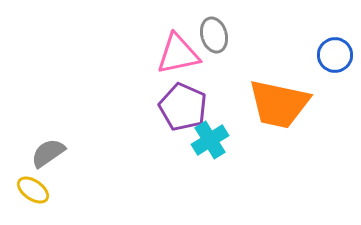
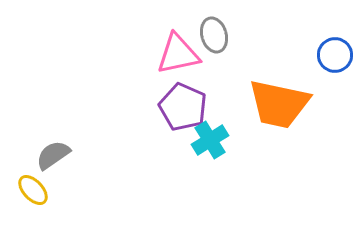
gray semicircle: moved 5 px right, 2 px down
yellow ellipse: rotated 12 degrees clockwise
